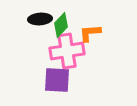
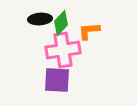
green diamond: moved 2 px up
orange L-shape: moved 1 px left, 2 px up
pink cross: moved 4 px left, 1 px up
